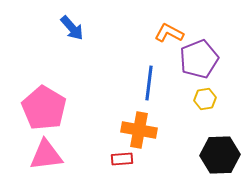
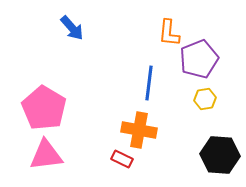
orange L-shape: rotated 112 degrees counterclockwise
black hexagon: rotated 6 degrees clockwise
red rectangle: rotated 30 degrees clockwise
